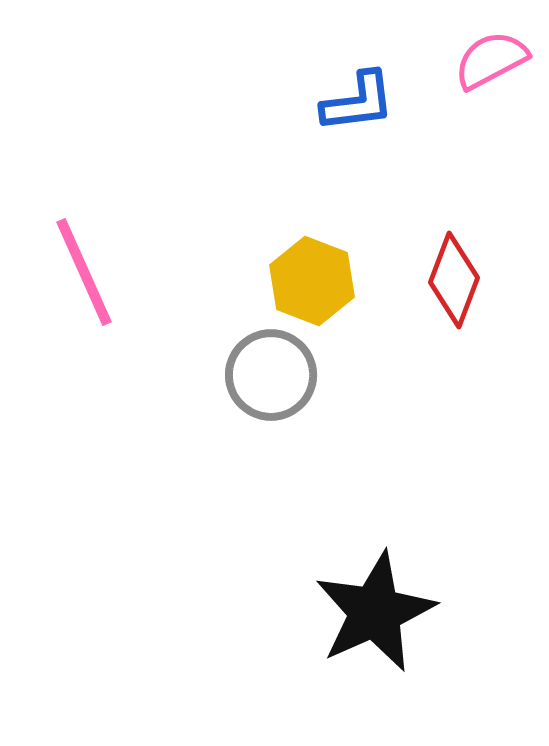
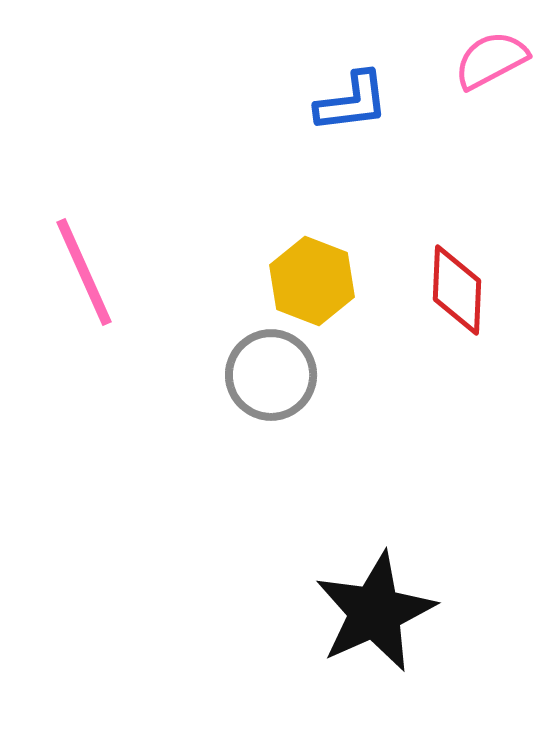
blue L-shape: moved 6 px left
red diamond: moved 3 px right, 10 px down; rotated 18 degrees counterclockwise
